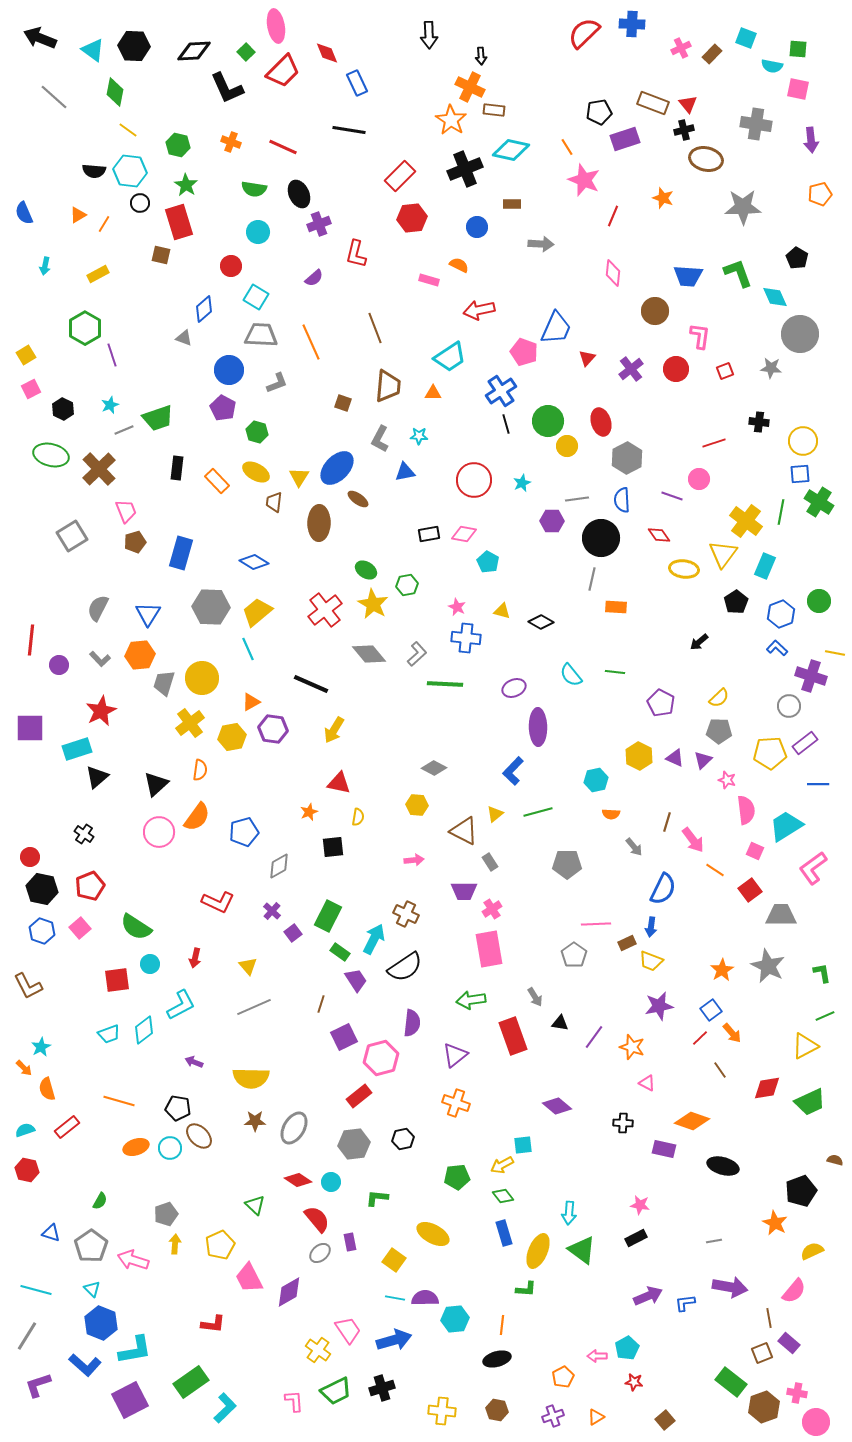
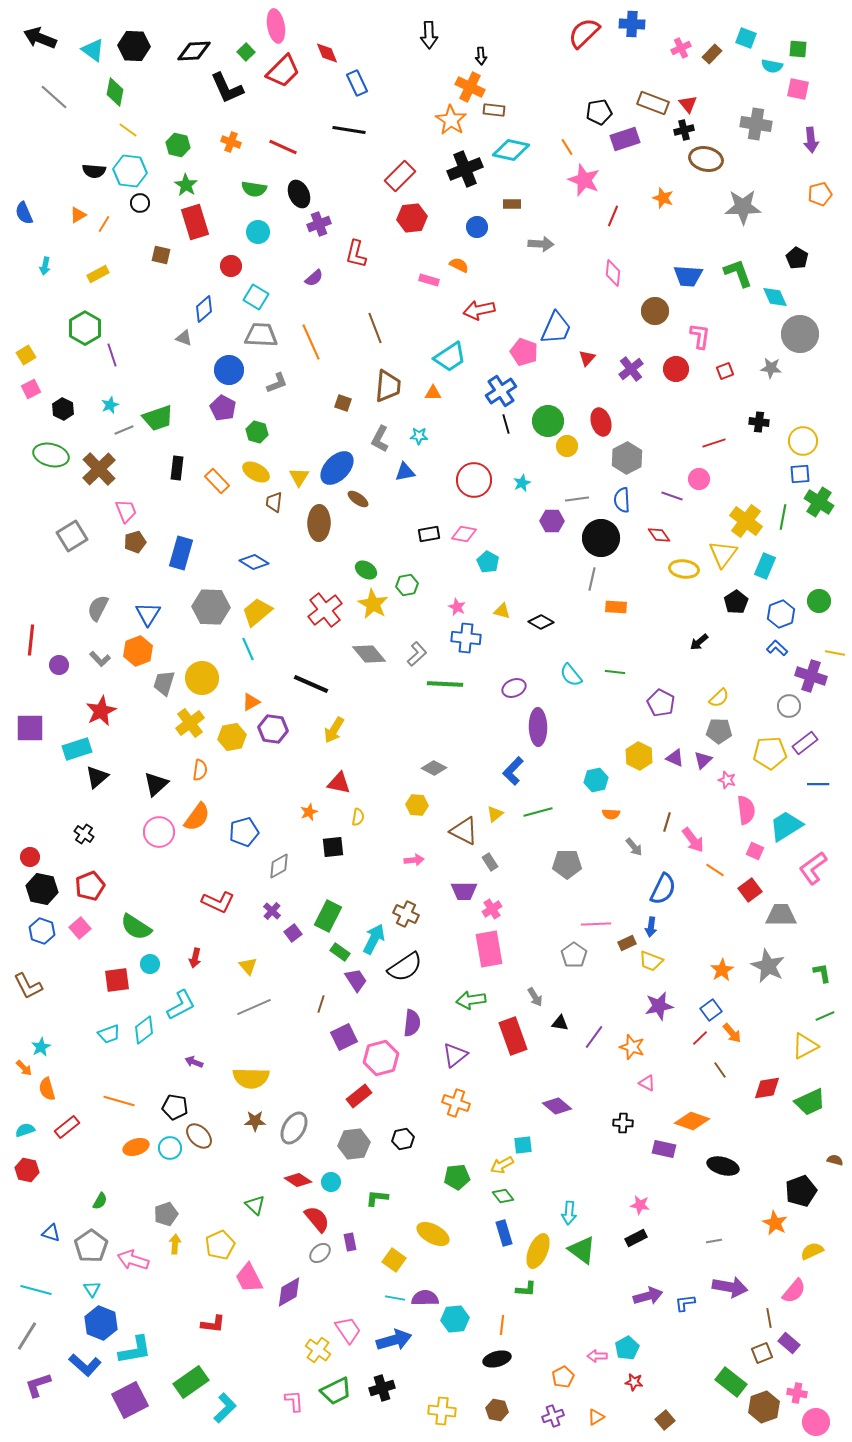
red rectangle at (179, 222): moved 16 px right
green line at (781, 512): moved 2 px right, 5 px down
orange hexagon at (140, 655): moved 2 px left, 4 px up; rotated 16 degrees counterclockwise
black pentagon at (178, 1108): moved 3 px left, 1 px up
cyan triangle at (92, 1289): rotated 12 degrees clockwise
purple arrow at (648, 1296): rotated 8 degrees clockwise
